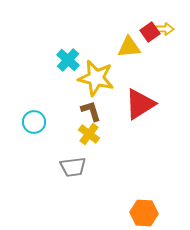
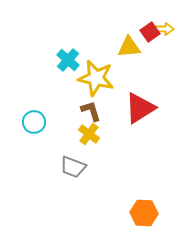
red triangle: moved 4 px down
gray trapezoid: rotated 28 degrees clockwise
